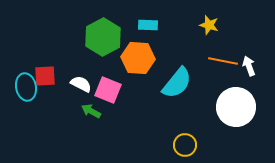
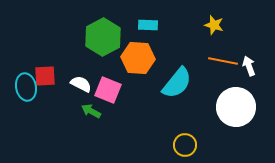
yellow star: moved 5 px right
